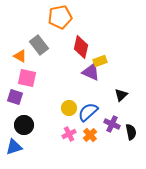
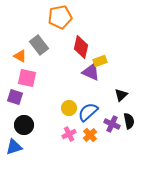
black semicircle: moved 2 px left, 11 px up
